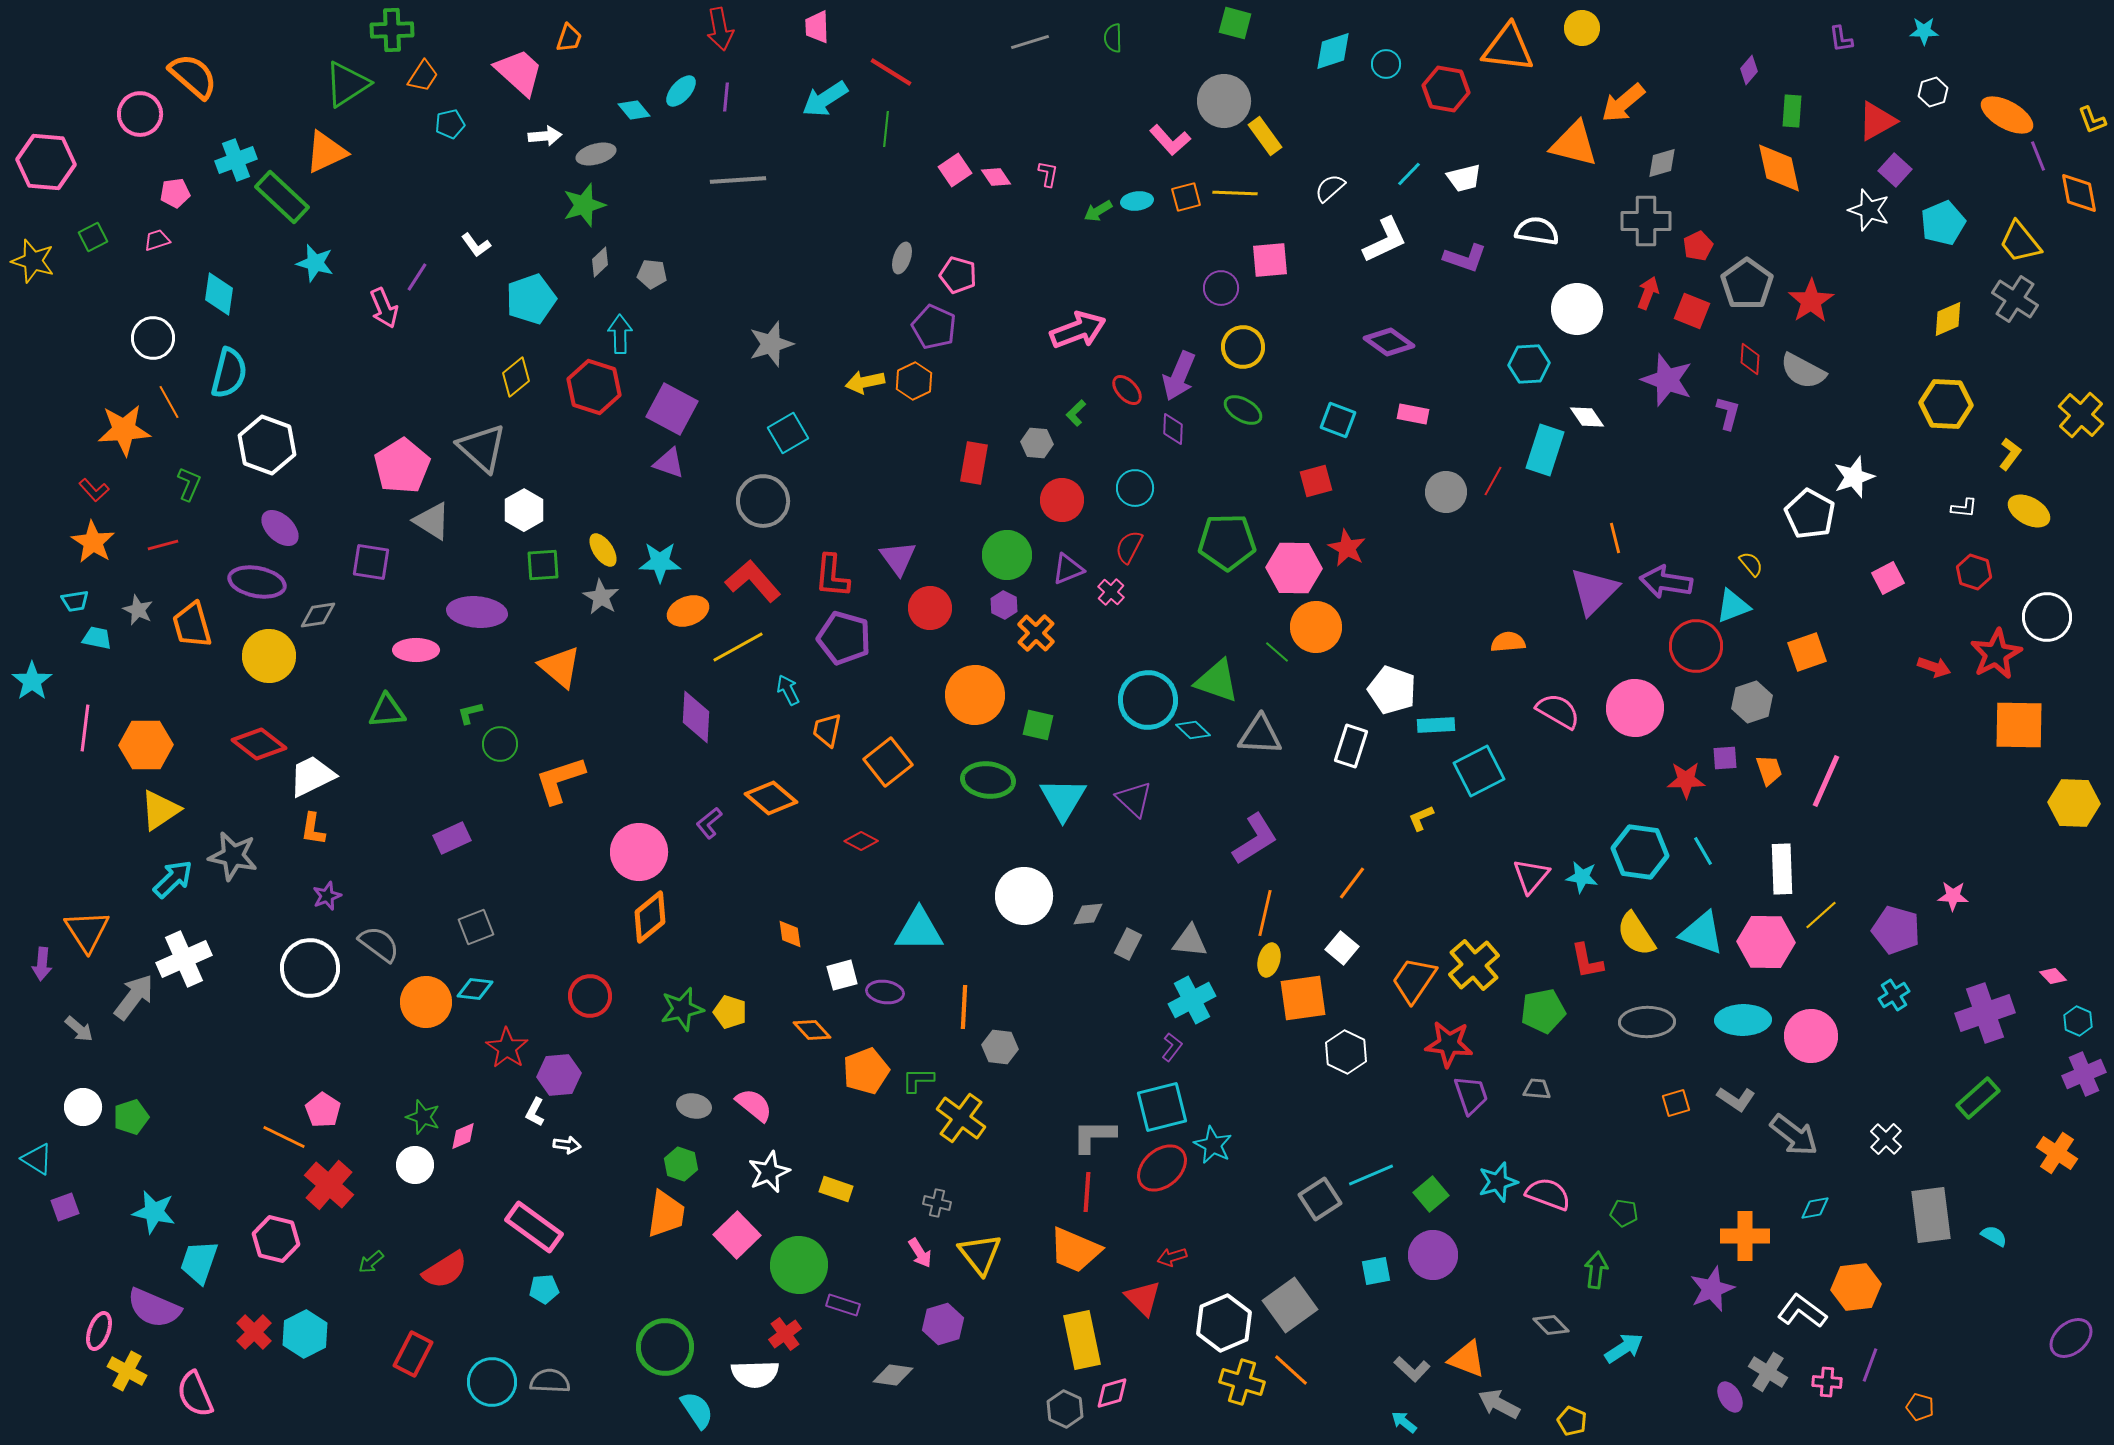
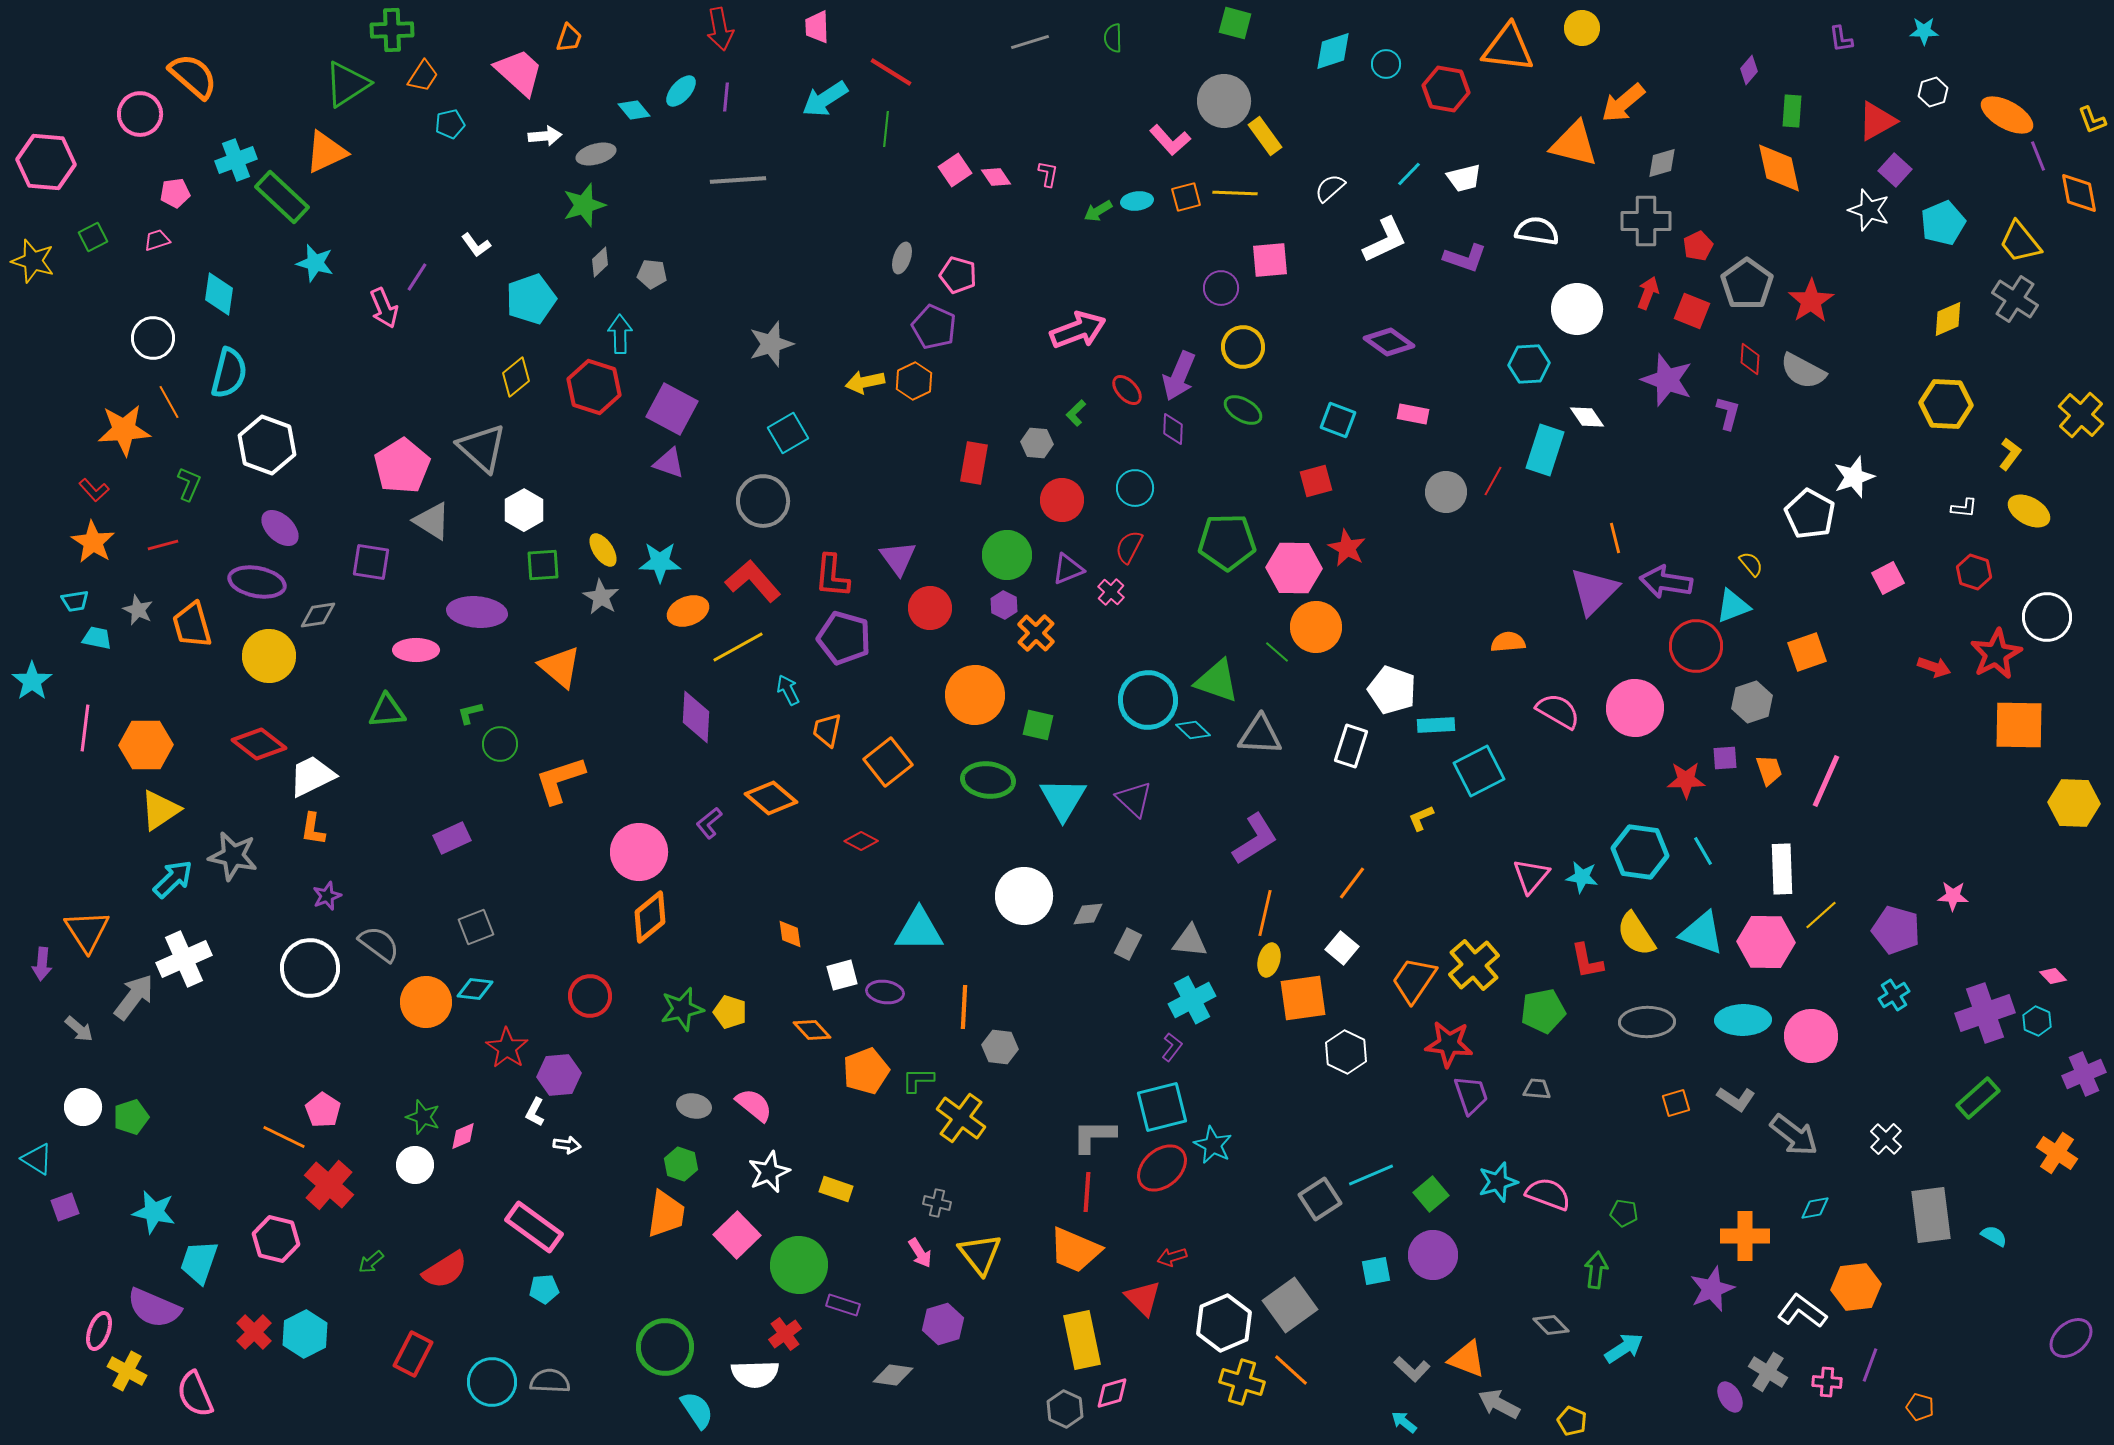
cyan hexagon at (2078, 1021): moved 41 px left
